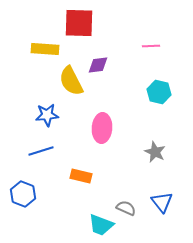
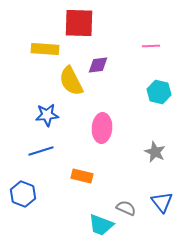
orange rectangle: moved 1 px right
